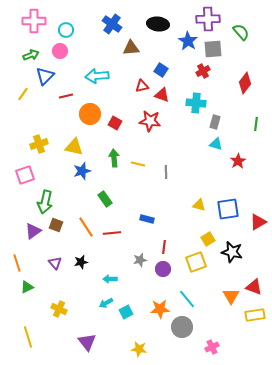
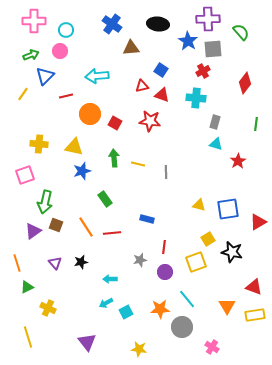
cyan cross at (196, 103): moved 5 px up
yellow cross at (39, 144): rotated 24 degrees clockwise
purple circle at (163, 269): moved 2 px right, 3 px down
orange triangle at (231, 296): moved 4 px left, 10 px down
yellow cross at (59, 309): moved 11 px left, 1 px up
pink cross at (212, 347): rotated 32 degrees counterclockwise
